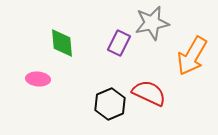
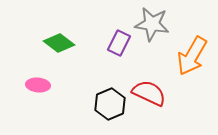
gray star: moved 1 px down; rotated 20 degrees clockwise
green diamond: moved 3 px left; rotated 48 degrees counterclockwise
pink ellipse: moved 6 px down
